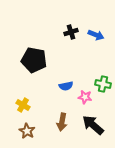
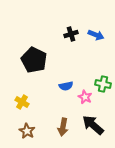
black cross: moved 2 px down
black pentagon: rotated 15 degrees clockwise
pink star: rotated 16 degrees clockwise
yellow cross: moved 1 px left, 3 px up
brown arrow: moved 1 px right, 5 px down
